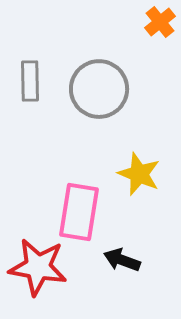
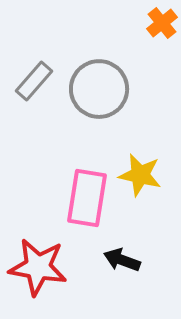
orange cross: moved 2 px right, 1 px down
gray rectangle: moved 4 px right; rotated 42 degrees clockwise
yellow star: moved 1 px right, 1 px down; rotated 9 degrees counterclockwise
pink rectangle: moved 8 px right, 14 px up
